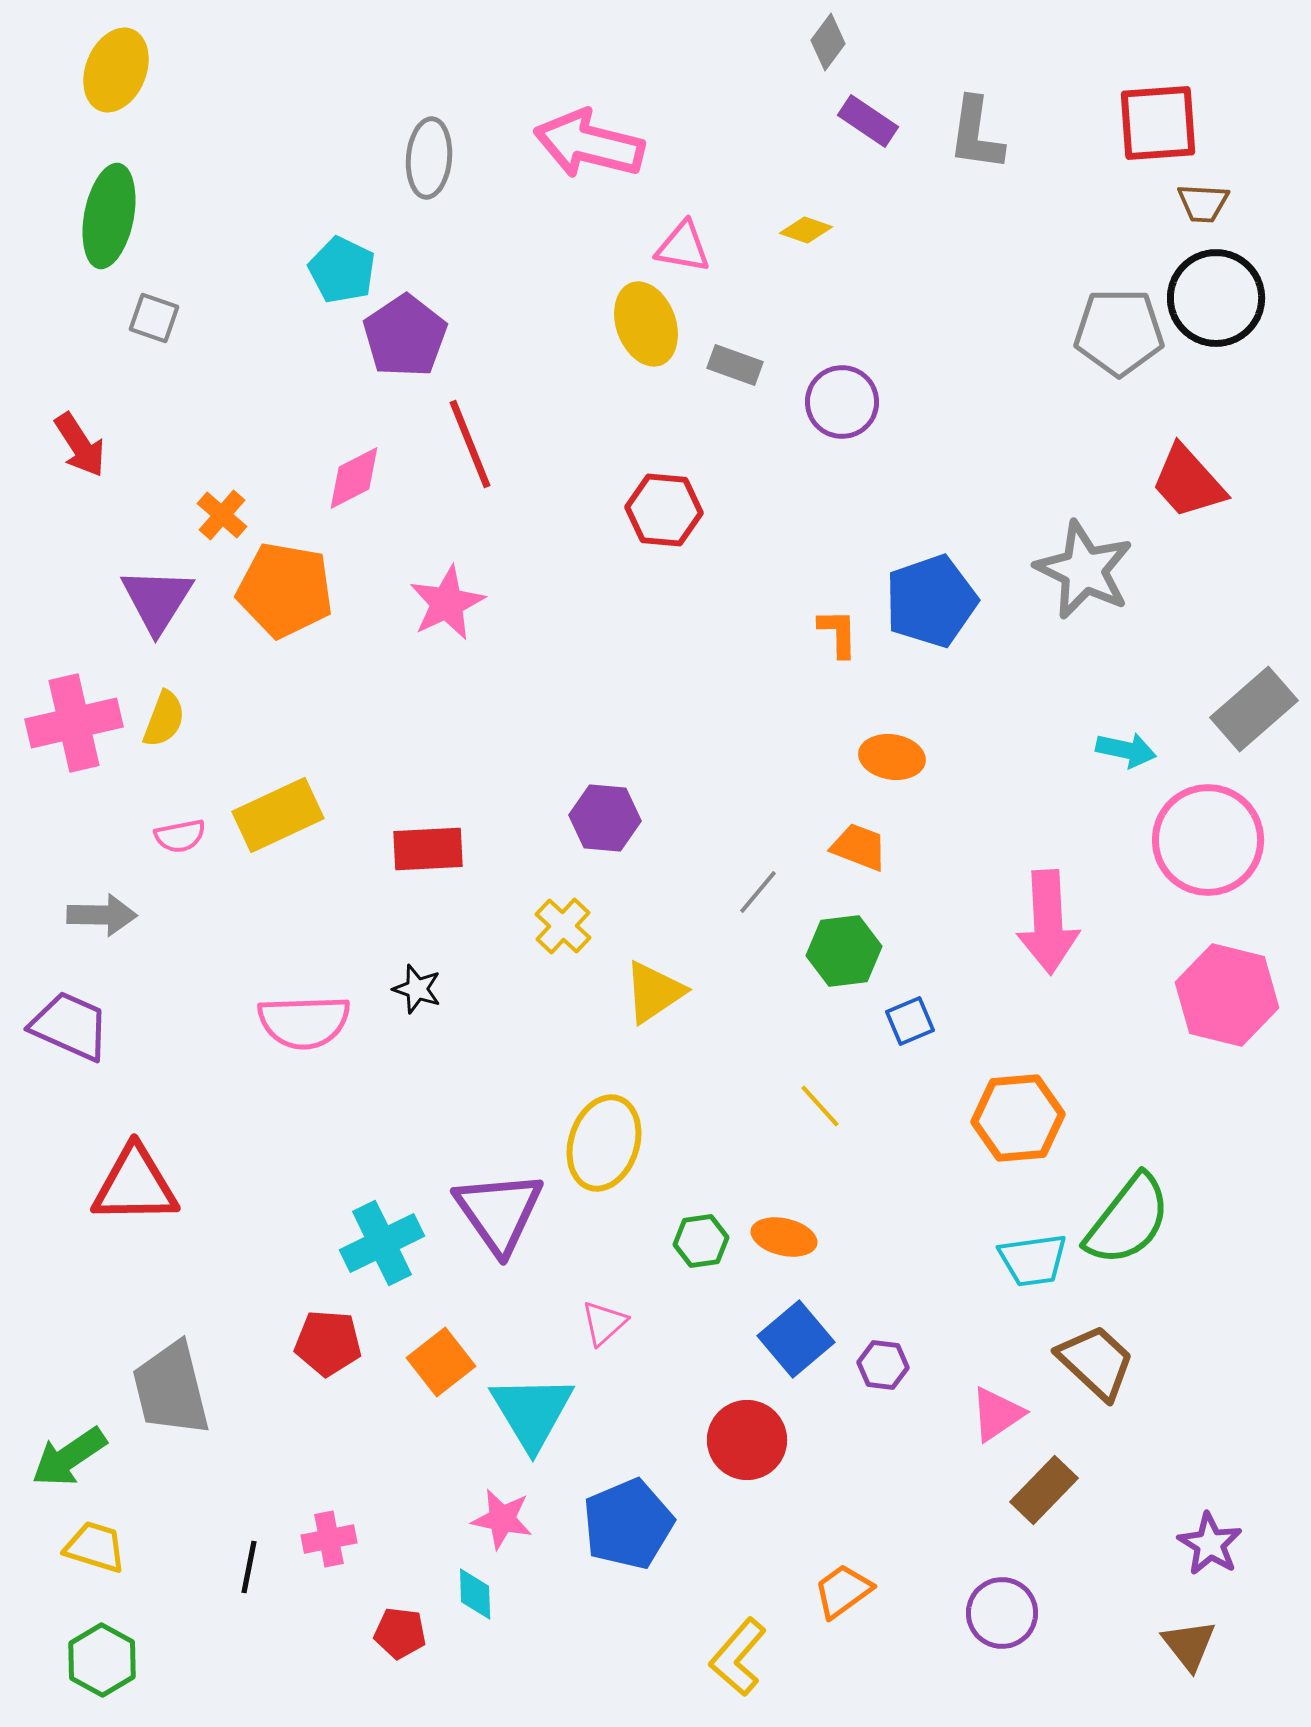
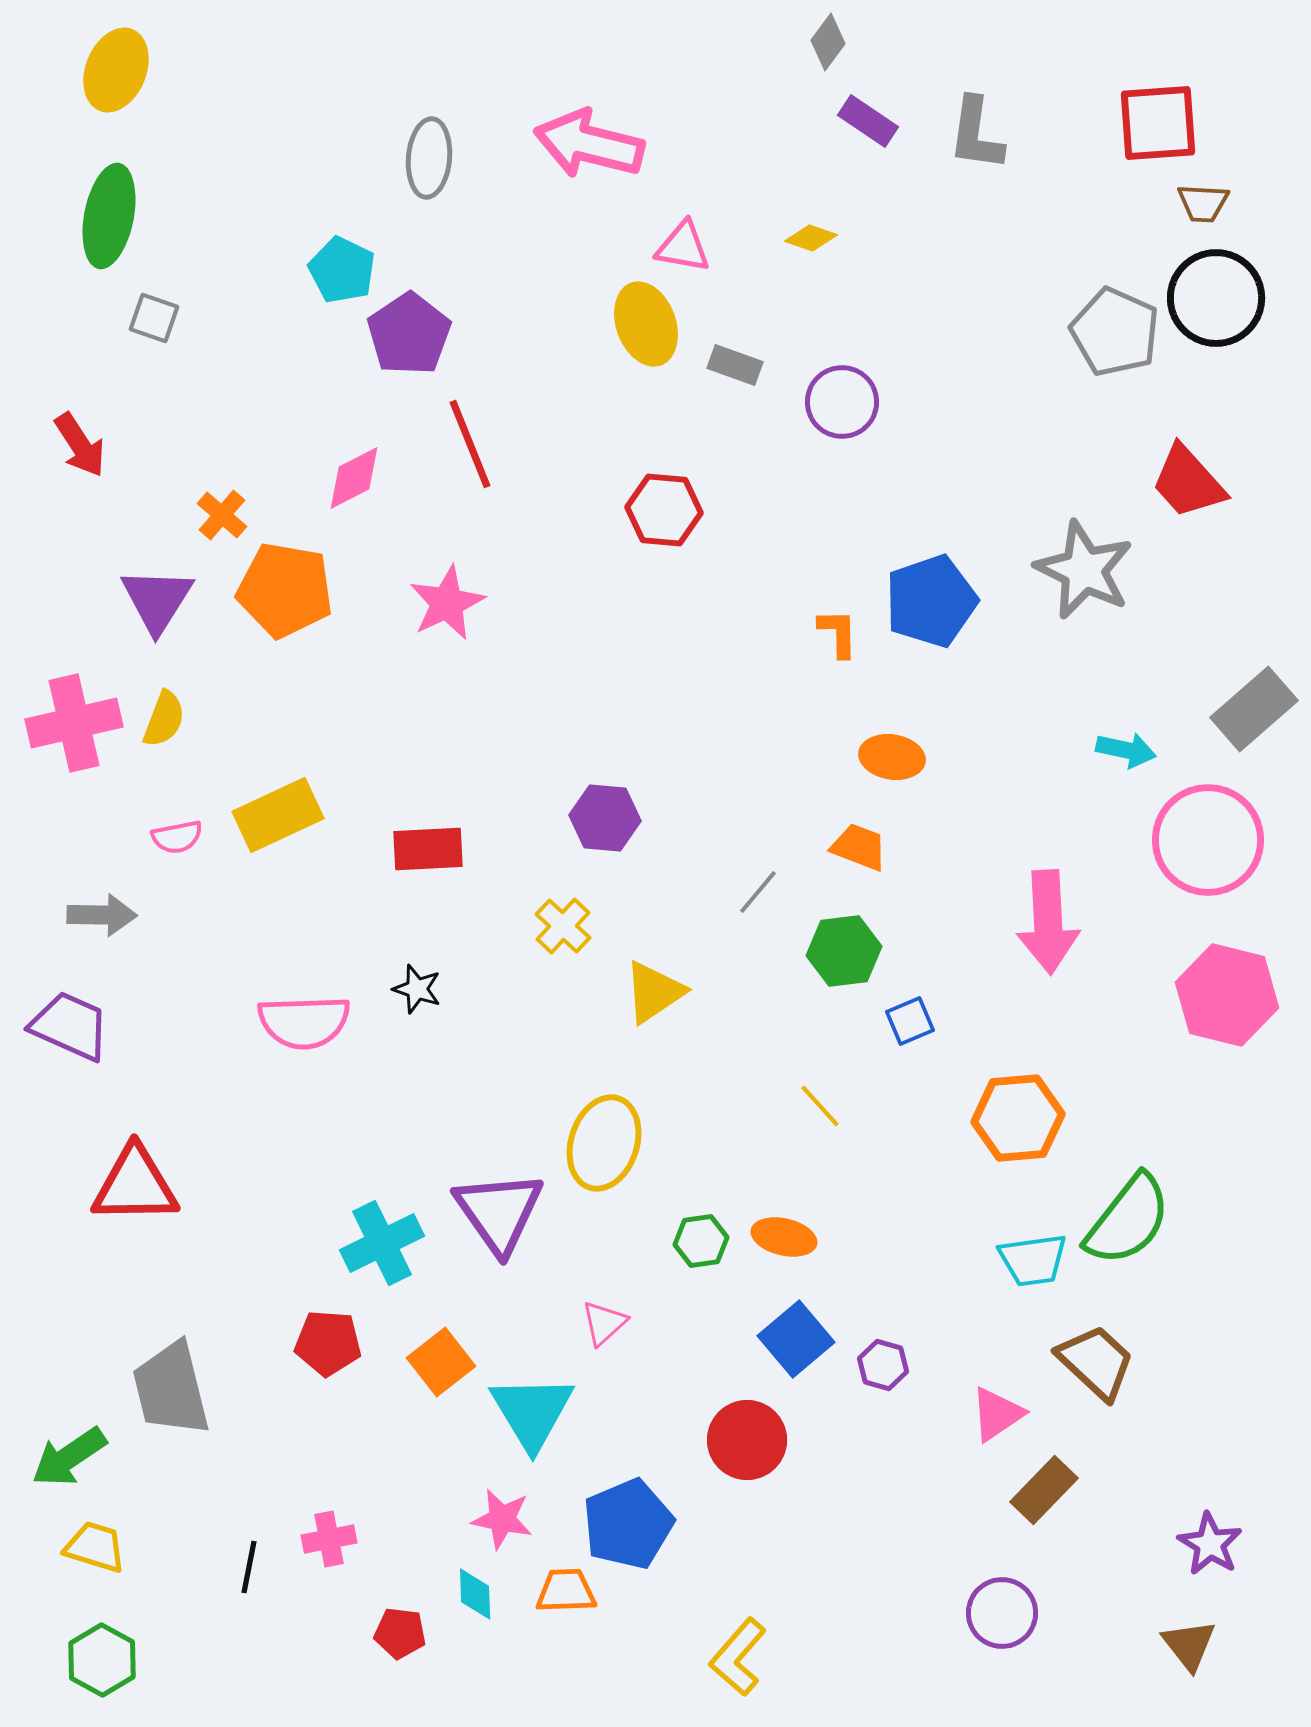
yellow diamond at (806, 230): moved 5 px right, 8 px down
gray pentagon at (1119, 332): moved 4 px left; rotated 24 degrees clockwise
purple pentagon at (405, 336): moved 4 px right, 2 px up
pink semicircle at (180, 836): moved 3 px left, 1 px down
purple hexagon at (883, 1365): rotated 9 degrees clockwise
orange trapezoid at (843, 1591): moved 277 px left; rotated 34 degrees clockwise
